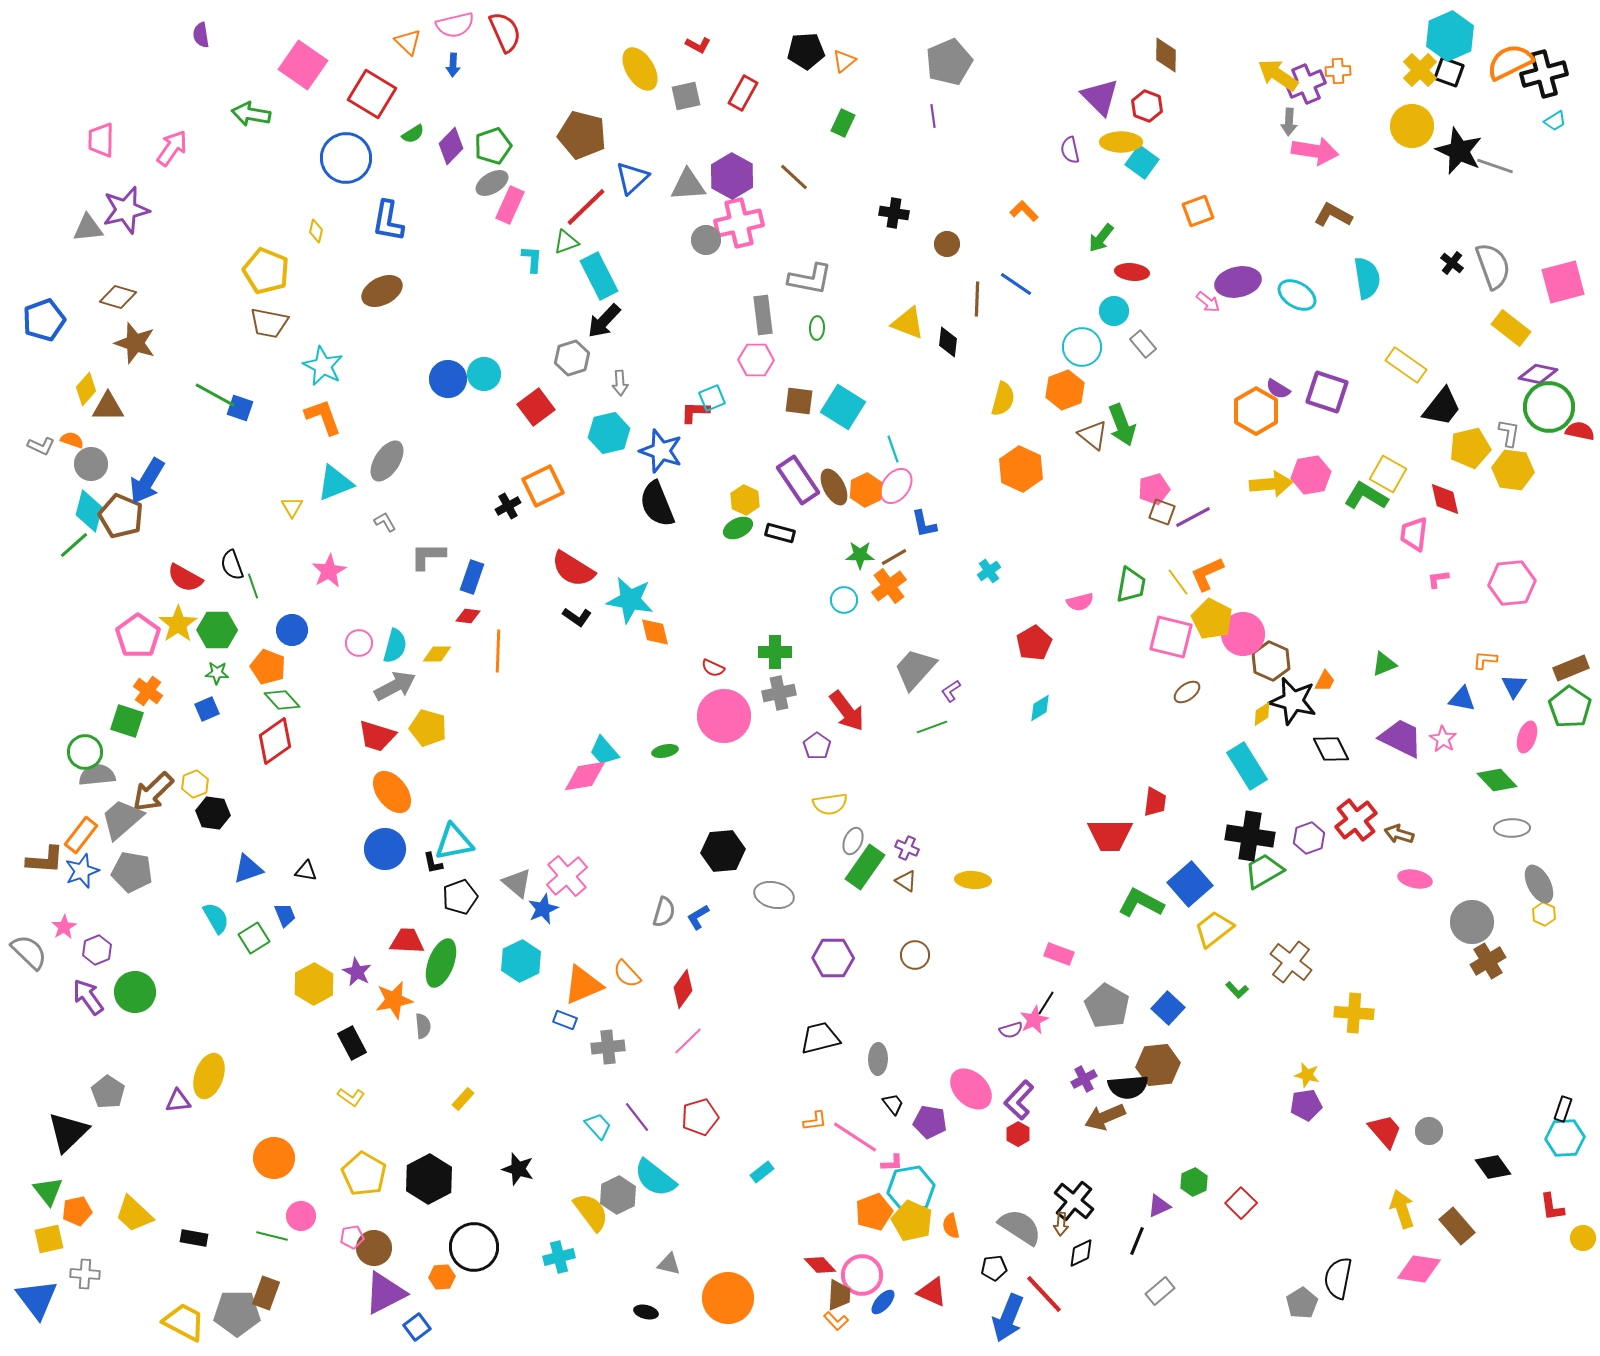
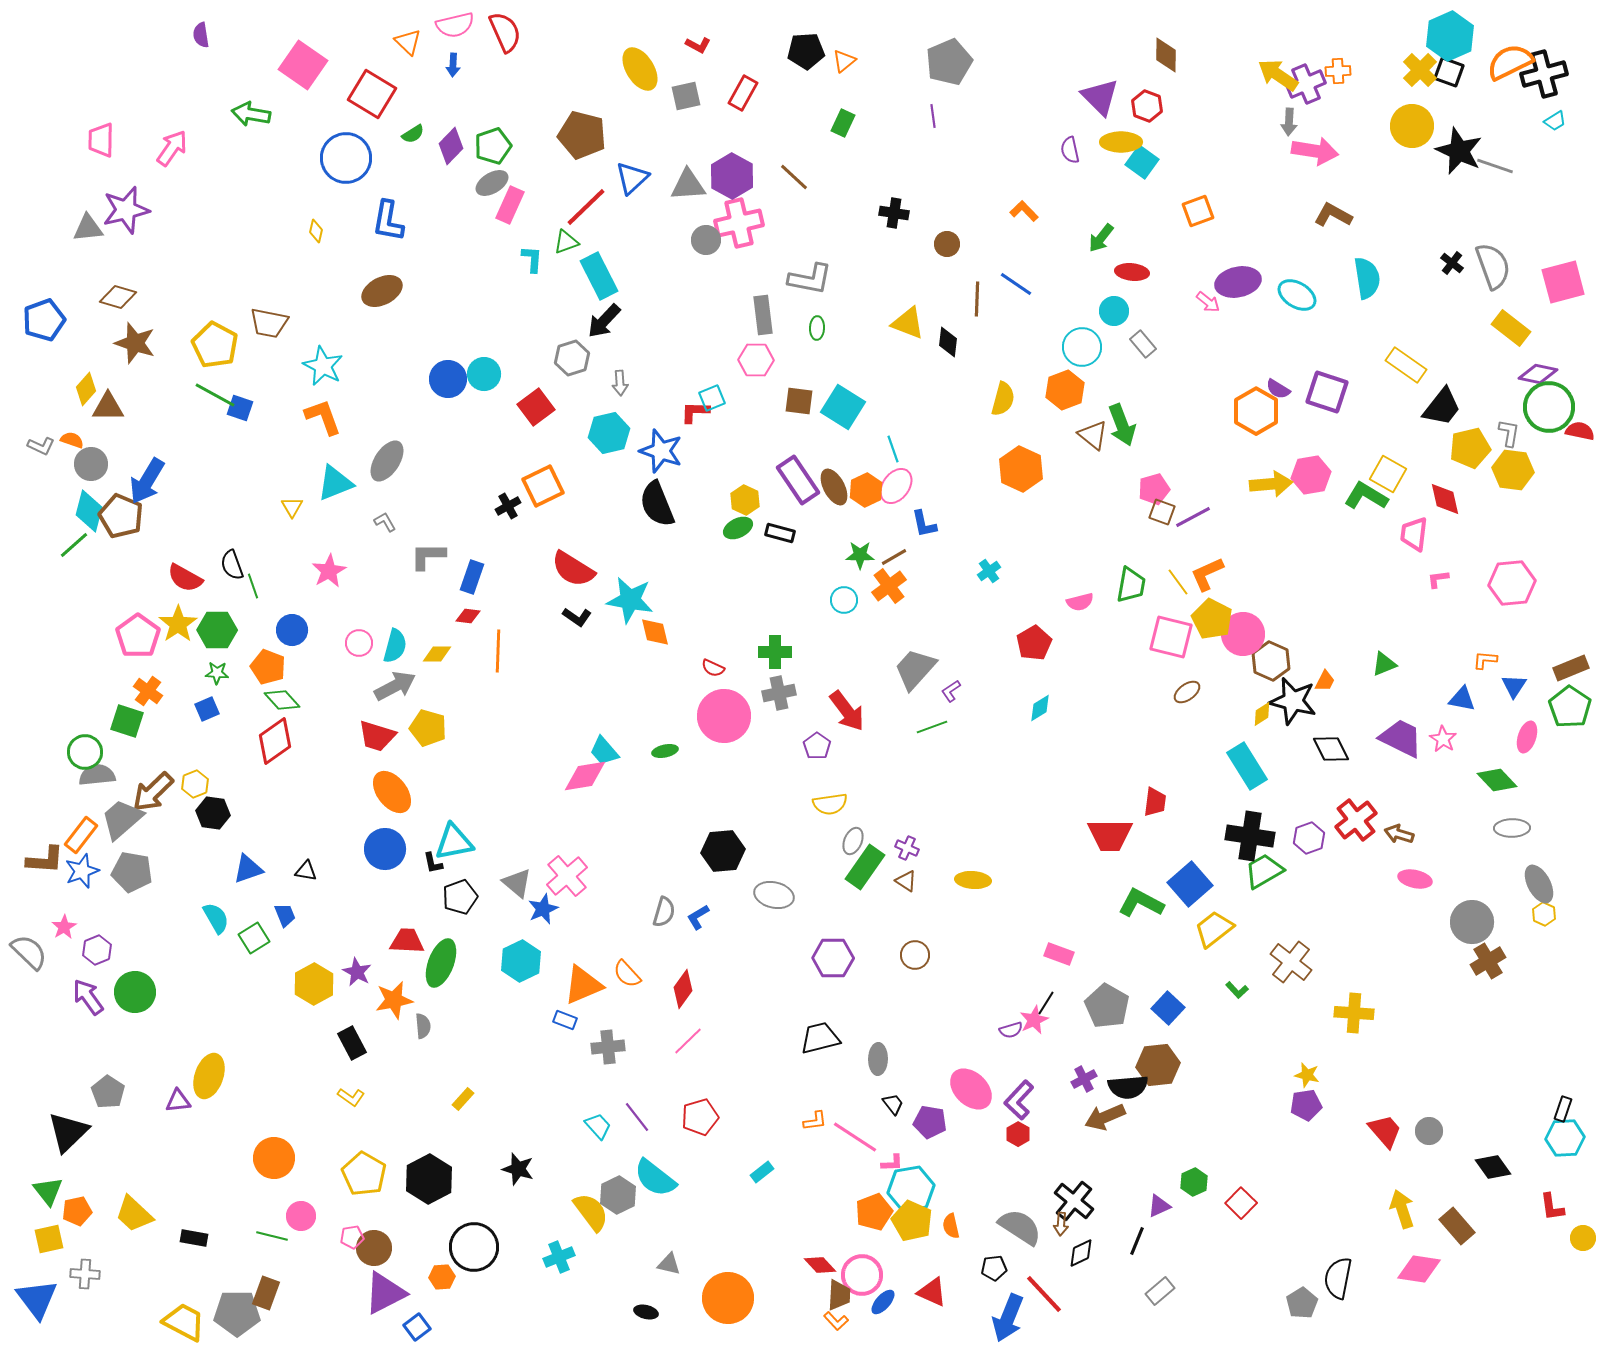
yellow pentagon at (266, 271): moved 51 px left, 74 px down; rotated 6 degrees clockwise
cyan cross at (559, 1257): rotated 8 degrees counterclockwise
